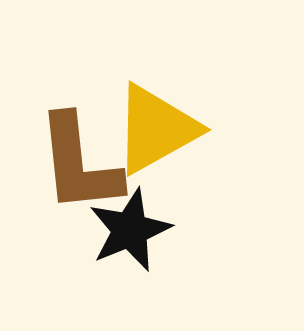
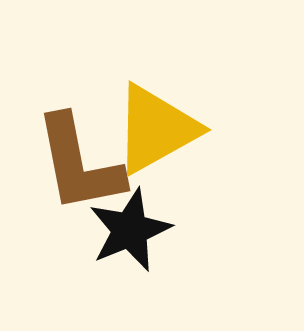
brown L-shape: rotated 5 degrees counterclockwise
